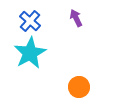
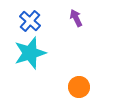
cyan star: rotated 12 degrees clockwise
